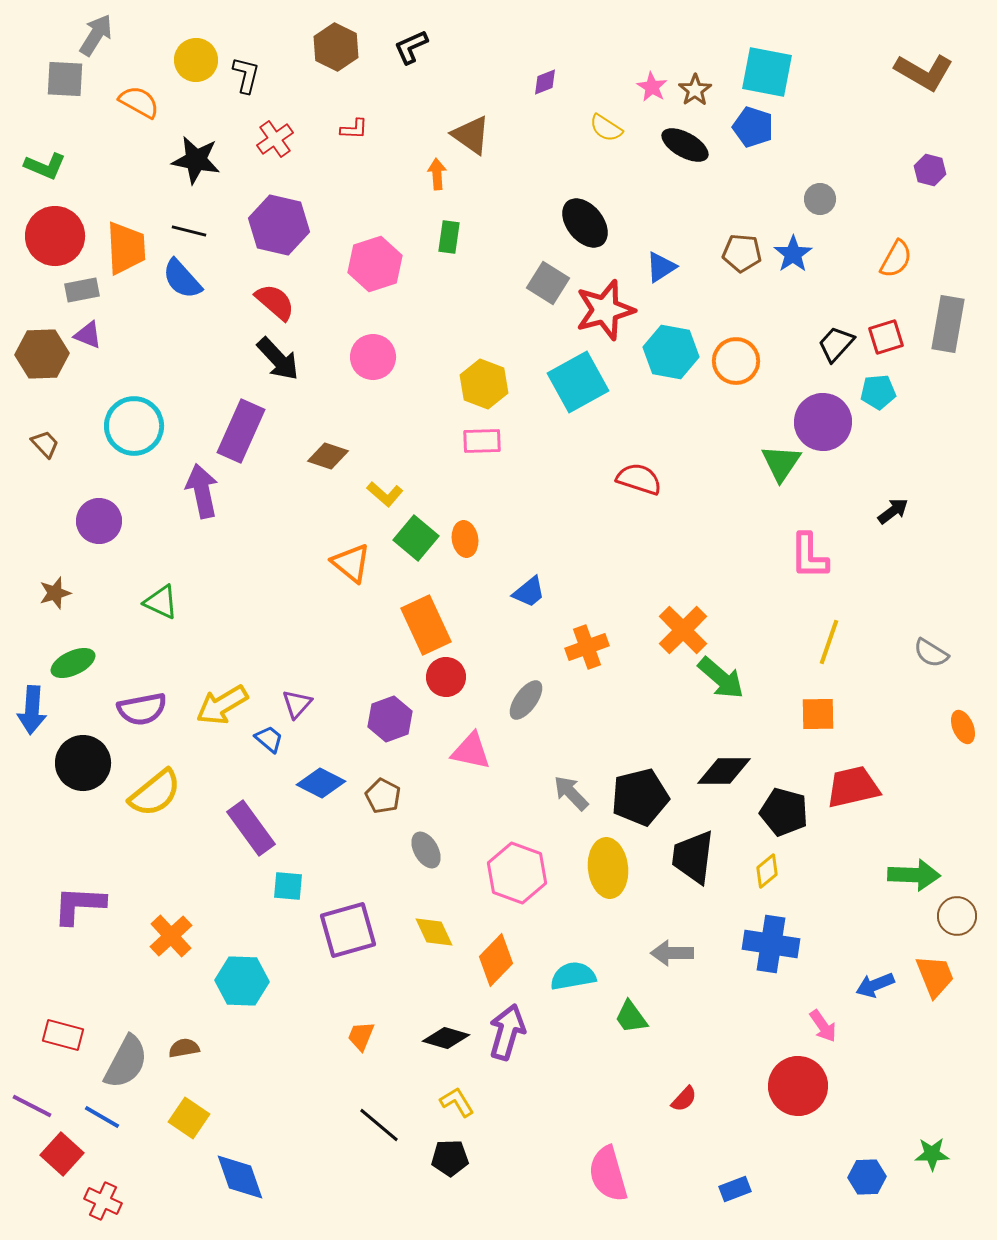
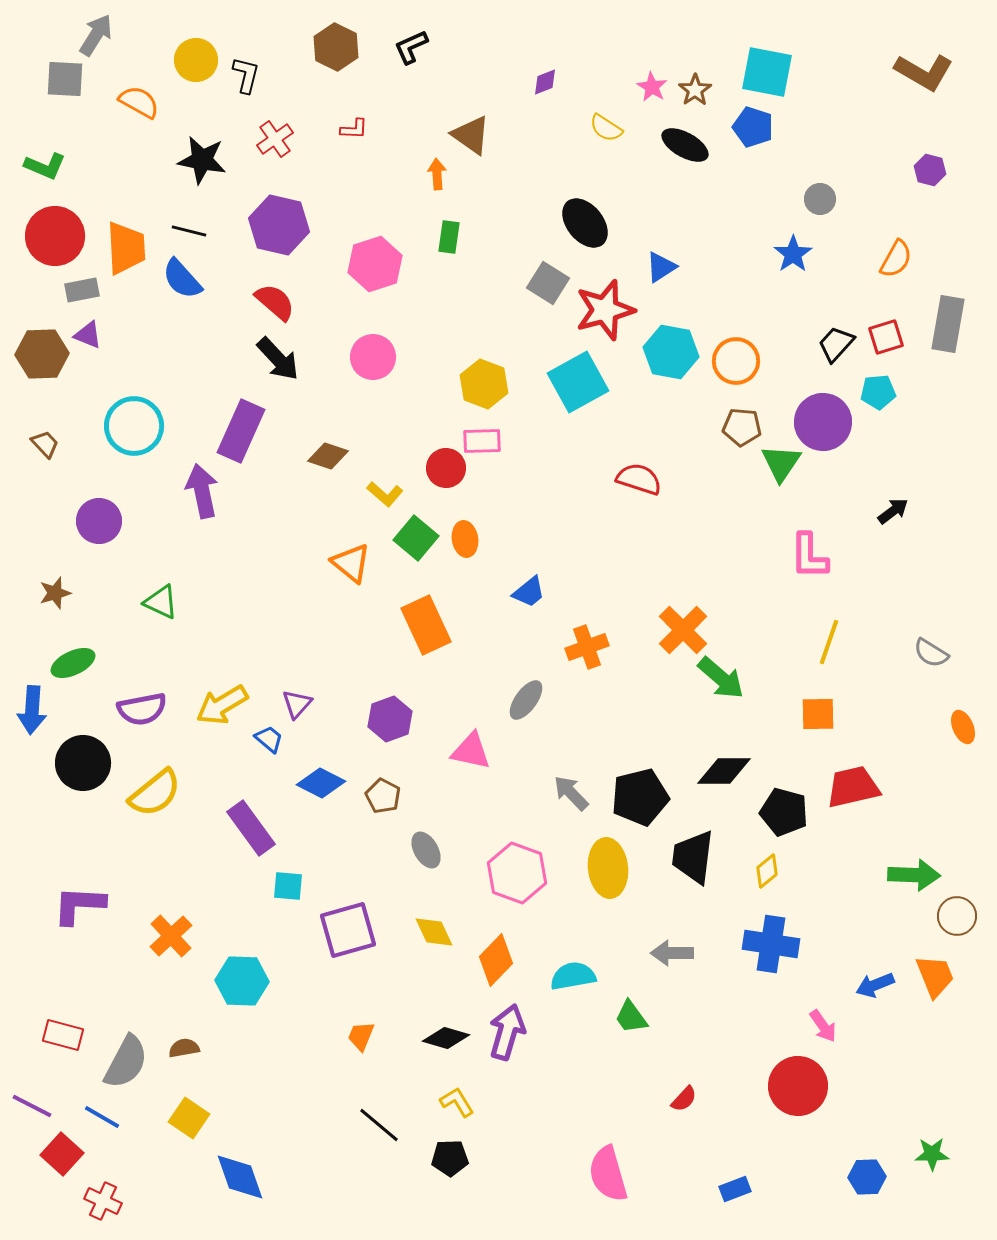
black star at (196, 160): moved 6 px right
brown pentagon at (742, 253): moved 174 px down
red circle at (446, 677): moved 209 px up
